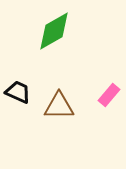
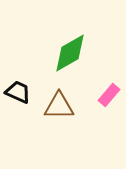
green diamond: moved 16 px right, 22 px down
